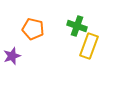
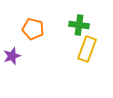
green cross: moved 2 px right, 1 px up; rotated 12 degrees counterclockwise
yellow rectangle: moved 2 px left, 3 px down
